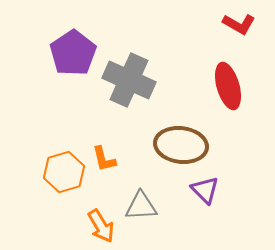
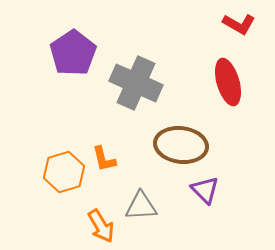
gray cross: moved 7 px right, 3 px down
red ellipse: moved 4 px up
